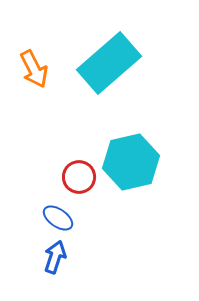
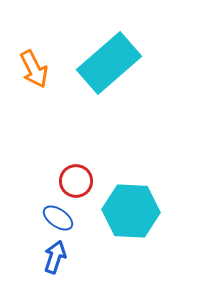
cyan hexagon: moved 49 px down; rotated 16 degrees clockwise
red circle: moved 3 px left, 4 px down
